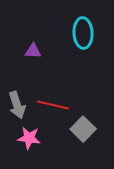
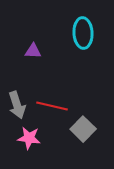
red line: moved 1 px left, 1 px down
